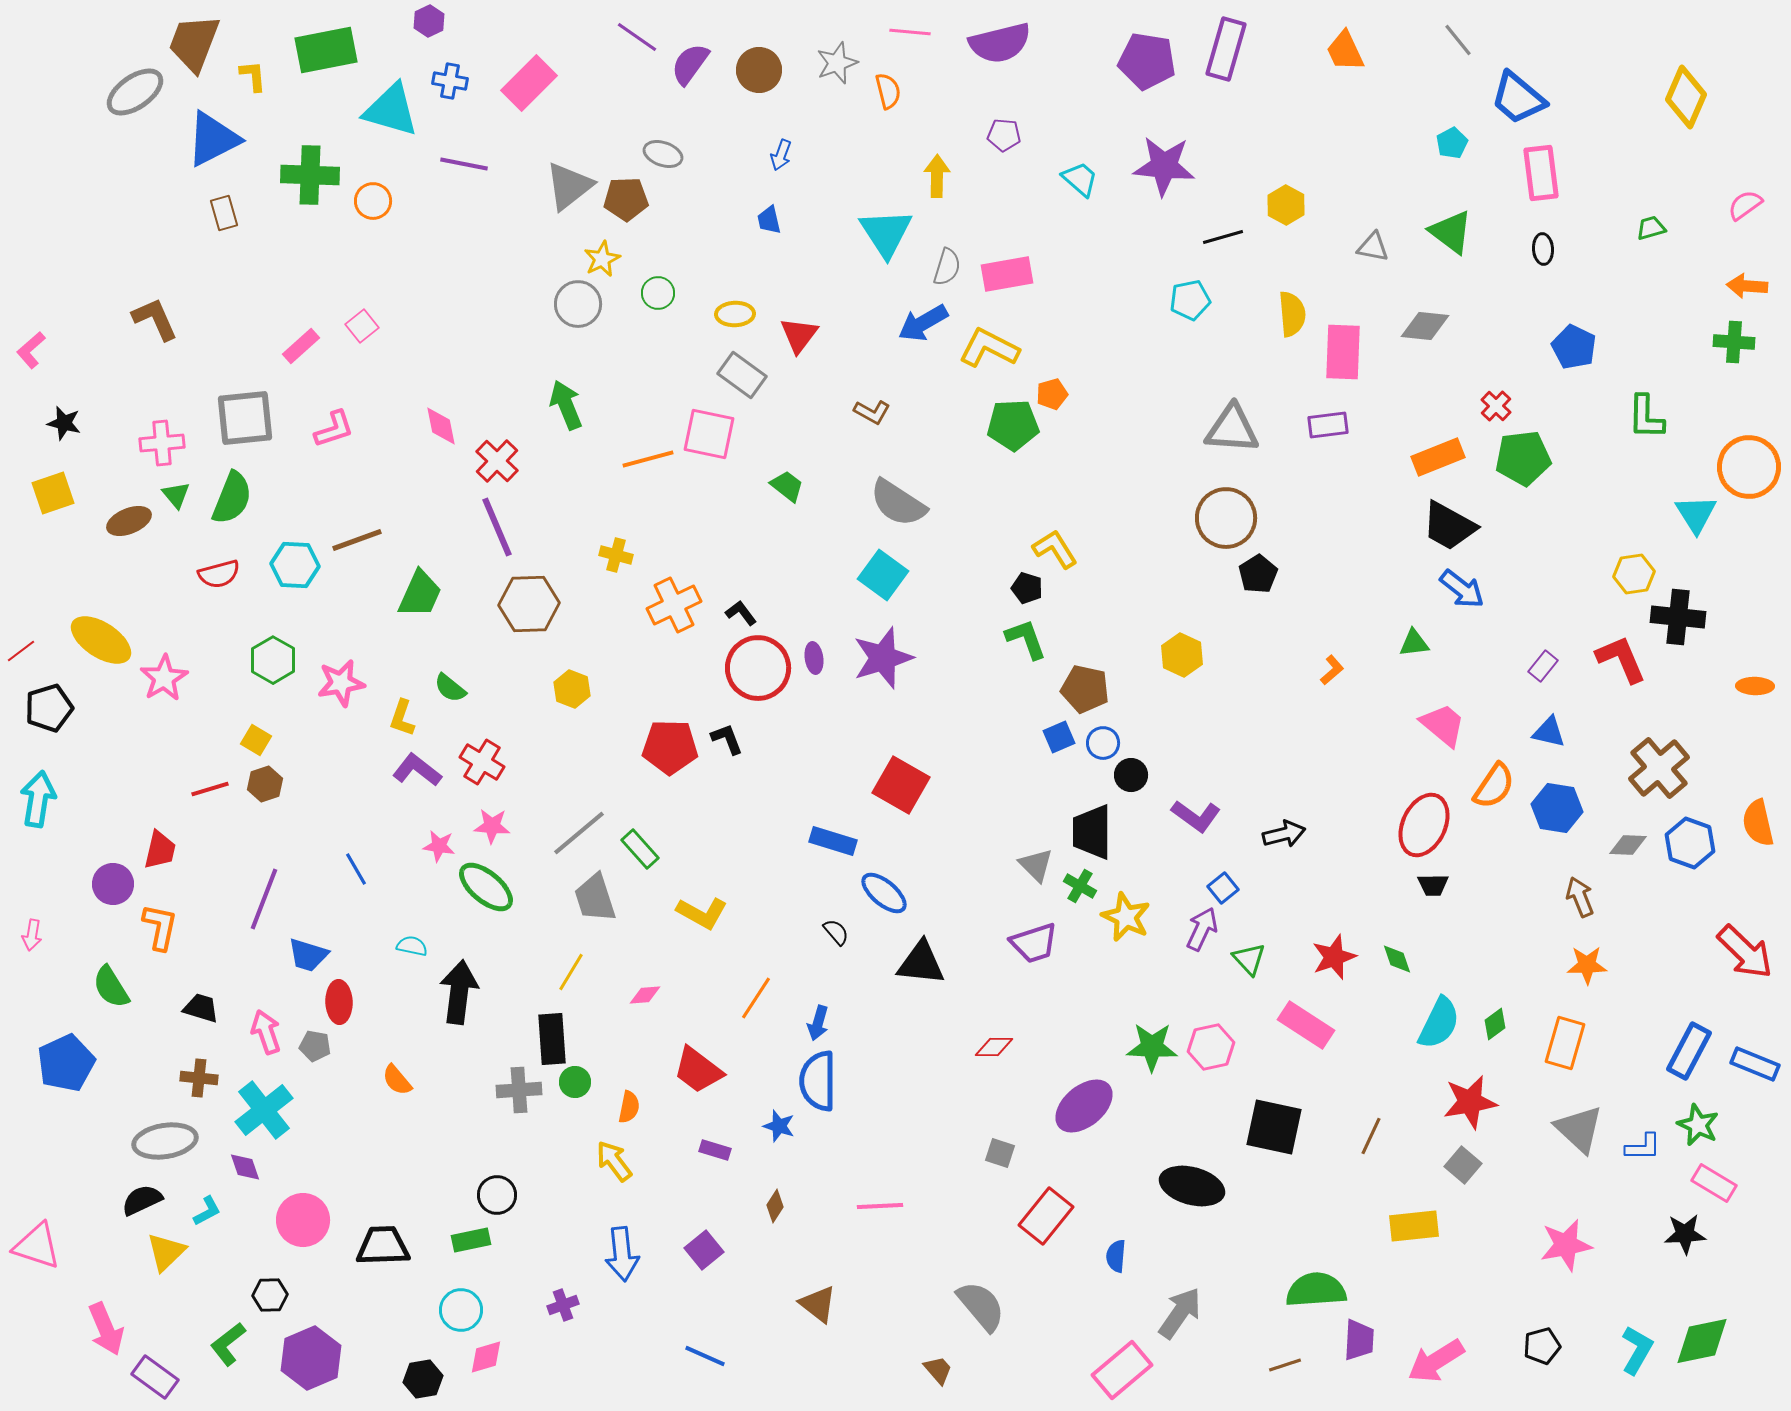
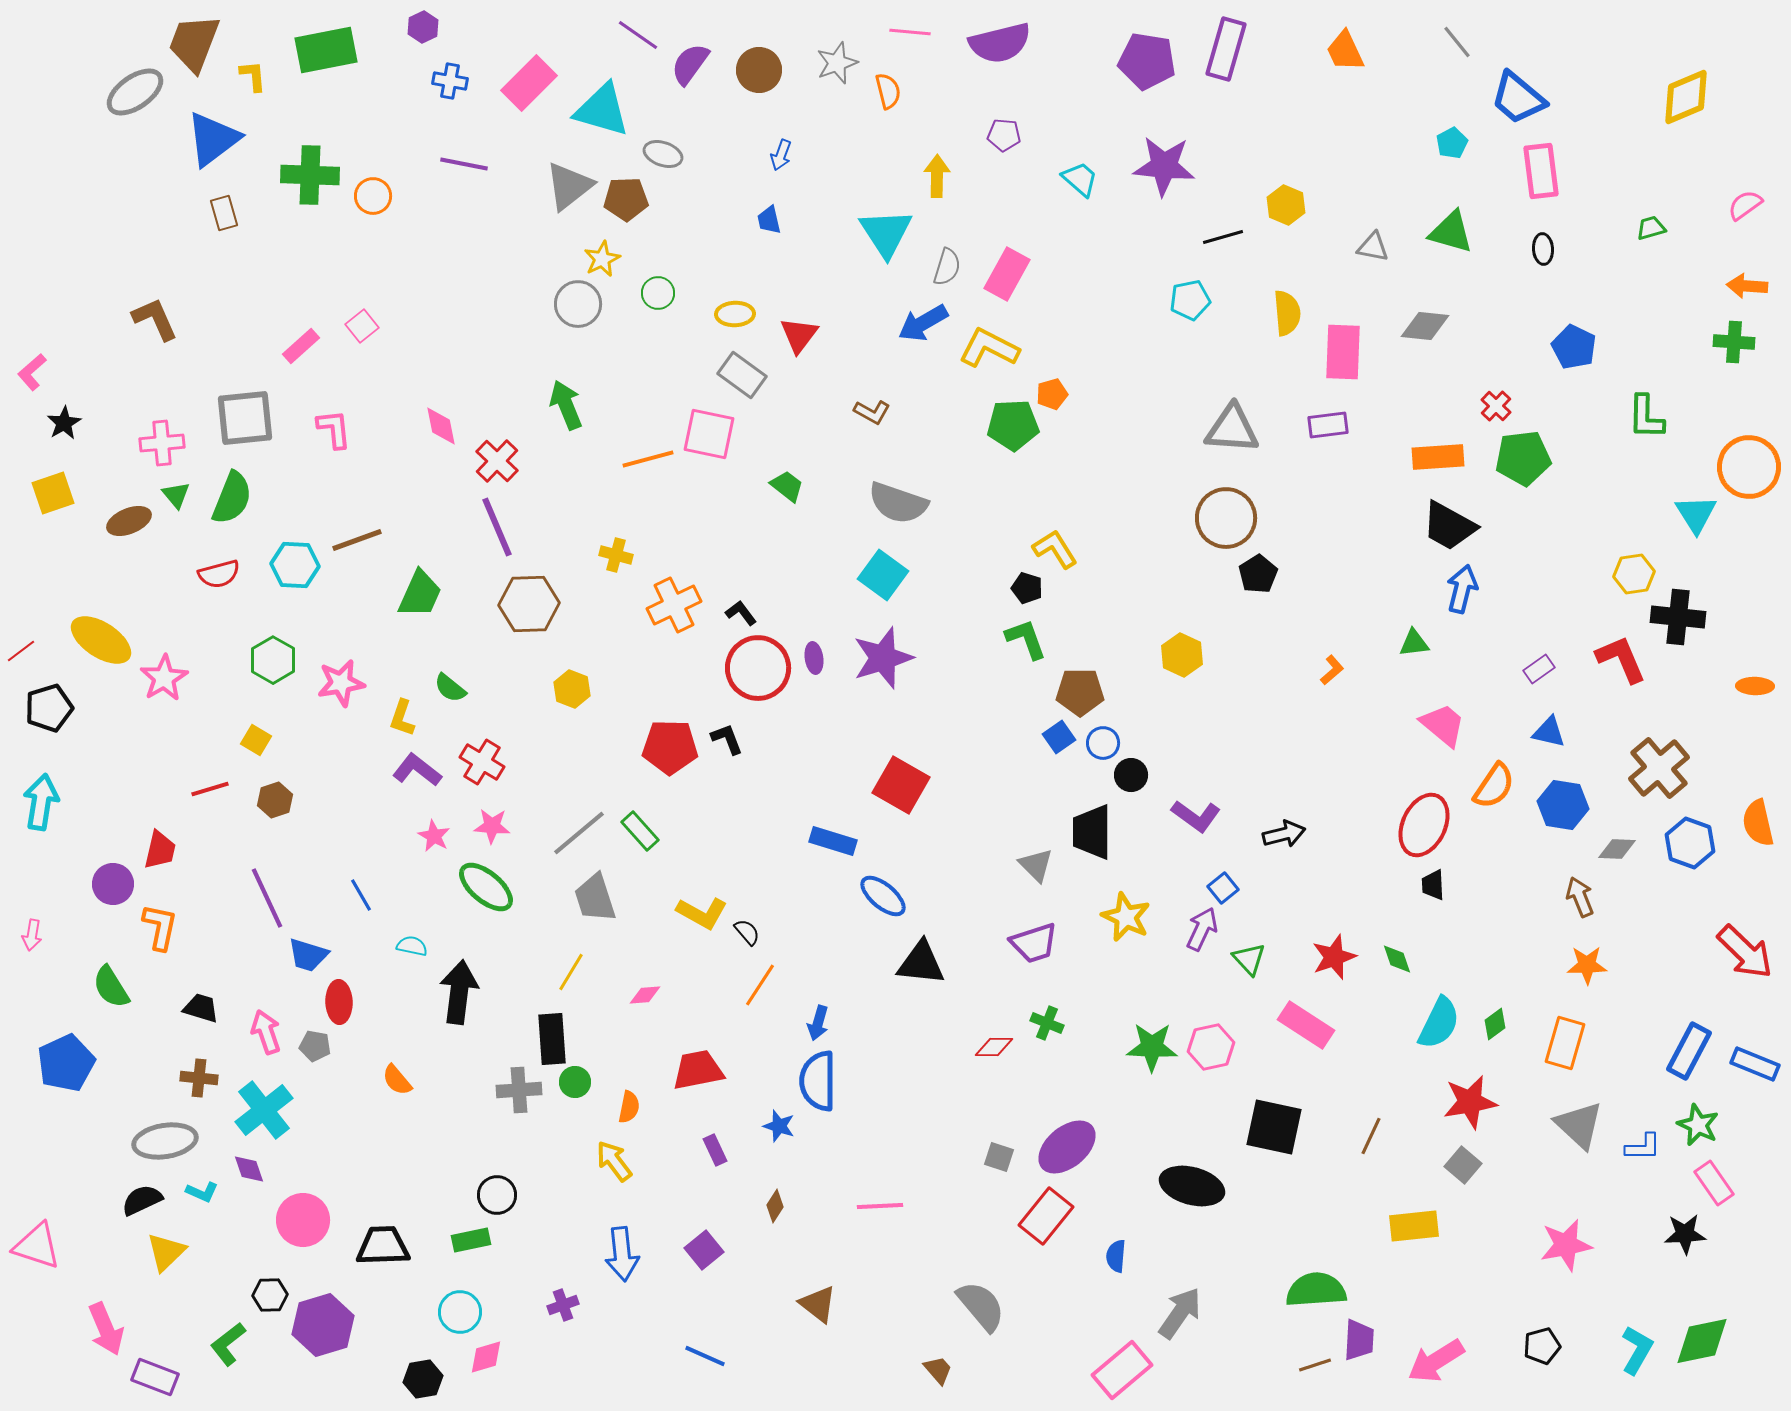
purple hexagon at (429, 21): moved 6 px left, 6 px down
purple line at (637, 37): moved 1 px right, 2 px up
gray line at (1458, 40): moved 1 px left, 2 px down
yellow diamond at (1686, 97): rotated 44 degrees clockwise
cyan triangle at (391, 110): moved 211 px right
blue triangle at (213, 139): rotated 10 degrees counterclockwise
pink rectangle at (1541, 173): moved 2 px up
orange circle at (373, 201): moved 5 px up
yellow hexagon at (1286, 205): rotated 6 degrees counterclockwise
green triangle at (1451, 232): rotated 21 degrees counterclockwise
pink rectangle at (1007, 274): rotated 51 degrees counterclockwise
yellow semicircle at (1292, 314): moved 5 px left, 1 px up
pink L-shape at (31, 350): moved 1 px right, 22 px down
black star at (64, 423): rotated 28 degrees clockwise
pink L-shape at (334, 429): rotated 78 degrees counterclockwise
orange rectangle at (1438, 457): rotated 18 degrees clockwise
gray semicircle at (898, 503): rotated 14 degrees counterclockwise
blue arrow at (1462, 589): rotated 114 degrees counterclockwise
purple rectangle at (1543, 666): moved 4 px left, 3 px down; rotated 16 degrees clockwise
brown pentagon at (1085, 689): moved 5 px left, 3 px down; rotated 12 degrees counterclockwise
blue square at (1059, 737): rotated 12 degrees counterclockwise
brown hexagon at (265, 784): moved 10 px right, 16 px down
cyan arrow at (38, 799): moved 3 px right, 3 px down
blue hexagon at (1557, 808): moved 6 px right, 3 px up
gray diamond at (1628, 845): moved 11 px left, 4 px down
pink star at (439, 846): moved 5 px left, 10 px up; rotated 20 degrees clockwise
green rectangle at (640, 849): moved 18 px up
blue line at (356, 869): moved 5 px right, 26 px down
black trapezoid at (1433, 885): rotated 88 degrees clockwise
green cross at (1080, 886): moved 33 px left, 137 px down; rotated 8 degrees counterclockwise
blue ellipse at (884, 893): moved 1 px left, 3 px down
purple line at (264, 899): moved 3 px right, 1 px up; rotated 46 degrees counterclockwise
black semicircle at (836, 932): moved 89 px left
orange line at (756, 998): moved 4 px right, 13 px up
red trapezoid at (698, 1070): rotated 132 degrees clockwise
purple ellipse at (1084, 1106): moved 17 px left, 41 px down
gray triangle at (1579, 1129): moved 4 px up
purple rectangle at (715, 1150): rotated 48 degrees clockwise
gray square at (1000, 1153): moved 1 px left, 4 px down
purple diamond at (245, 1167): moved 4 px right, 2 px down
pink rectangle at (1714, 1183): rotated 24 degrees clockwise
cyan L-shape at (207, 1211): moved 5 px left, 19 px up; rotated 52 degrees clockwise
cyan circle at (461, 1310): moved 1 px left, 2 px down
purple hexagon at (311, 1358): moved 12 px right, 33 px up; rotated 6 degrees clockwise
brown line at (1285, 1365): moved 30 px right
purple rectangle at (155, 1377): rotated 15 degrees counterclockwise
